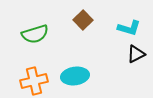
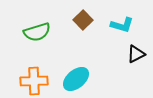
cyan L-shape: moved 7 px left, 3 px up
green semicircle: moved 2 px right, 2 px up
cyan ellipse: moved 1 px right, 3 px down; rotated 32 degrees counterclockwise
orange cross: rotated 12 degrees clockwise
